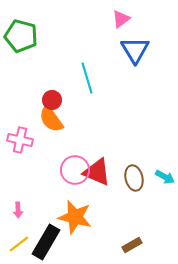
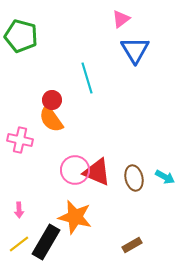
pink arrow: moved 1 px right
